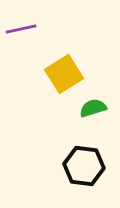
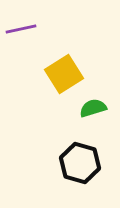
black hexagon: moved 4 px left, 3 px up; rotated 9 degrees clockwise
